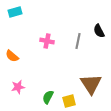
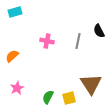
orange semicircle: rotated 96 degrees clockwise
pink star: moved 1 px left, 1 px down; rotated 16 degrees counterclockwise
yellow square: moved 3 px up
